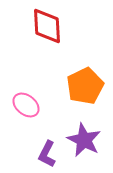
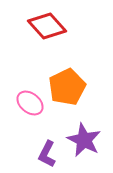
red diamond: rotated 39 degrees counterclockwise
orange pentagon: moved 18 px left, 1 px down
pink ellipse: moved 4 px right, 2 px up
